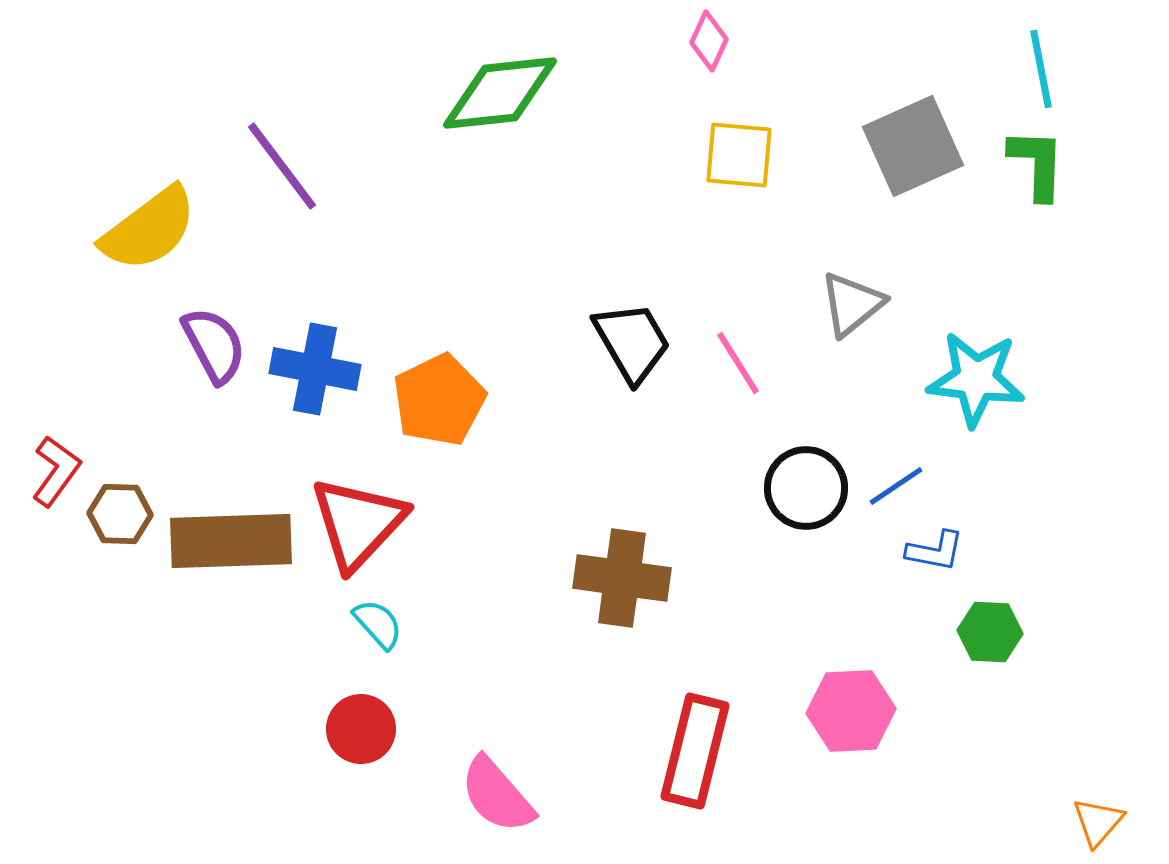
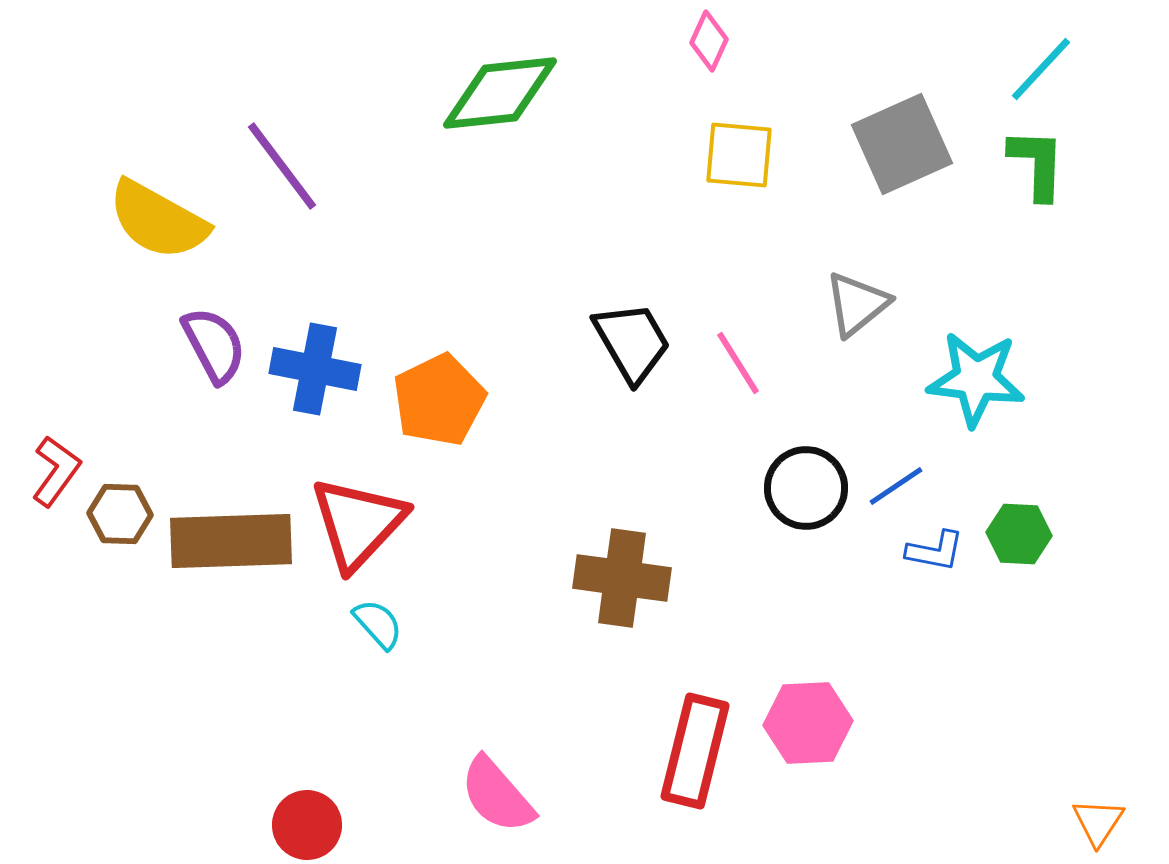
cyan line: rotated 54 degrees clockwise
gray square: moved 11 px left, 2 px up
yellow semicircle: moved 9 px right, 9 px up; rotated 66 degrees clockwise
gray triangle: moved 5 px right
green hexagon: moved 29 px right, 98 px up
pink hexagon: moved 43 px left, 12 px down
red circle: moved 54 px left, 96 px down
orange triangle: rotated 8 degrees counterclockwise
